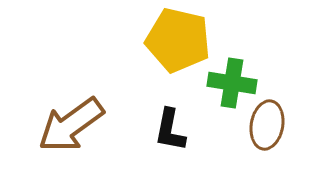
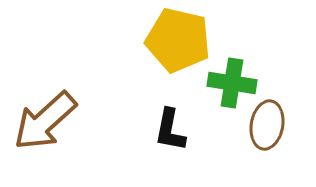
brown arrow: moved 26 px left, 4 px up; rotated 6 degrees counterclockwise
